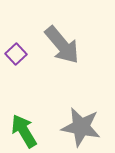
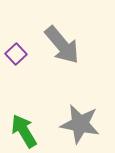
gray star: moved 1 px left, 3 px up
